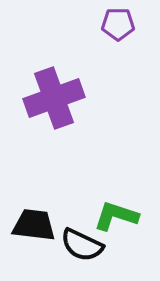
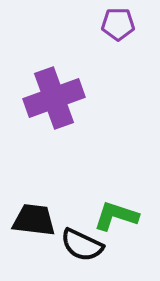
black trapezoid: moved 5 px up
